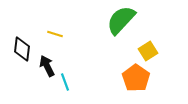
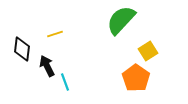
yellow line: rotated 35 degrees counterclockwise
